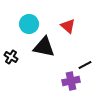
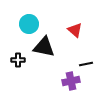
red triangle: moved 7 px right, 4 px down
black cross: moved 7 px right, 3 px down; rotated 32 degrees counterclockwise
black line: moved 1 px right, 1 px up; rotated 16 degrees clockwise
